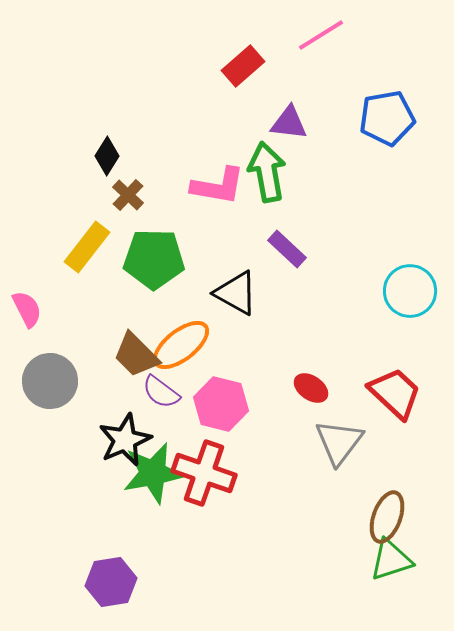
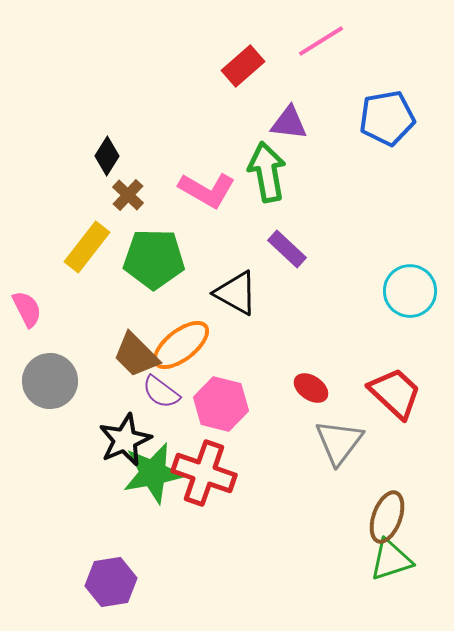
pink line: moved 6 px down
pink L-shape: moved 11 px left, 4 px down; rotated 20 degrees clockwise
